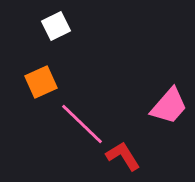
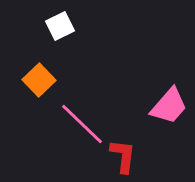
white square: moved 4 px right
orange square: moved 2 px left, 2 px up; rotated 20 degrees counterclockwise
red L-shape: rotated 39 degrees clockwise
